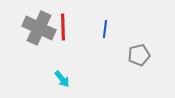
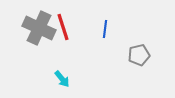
red line: rotated 16 degrees counterclockwise
